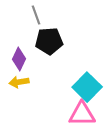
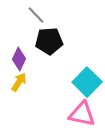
gray line: rotated 24 degrees counterclockwise
yellow arrow: rotated 132 degrees clockwise
cyan square: moved 5 px up
pink triangle: rotated 12 degrees clockwise
